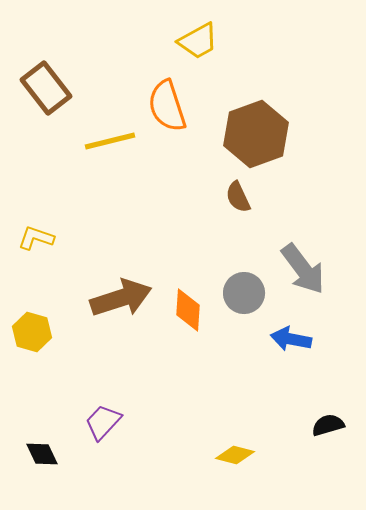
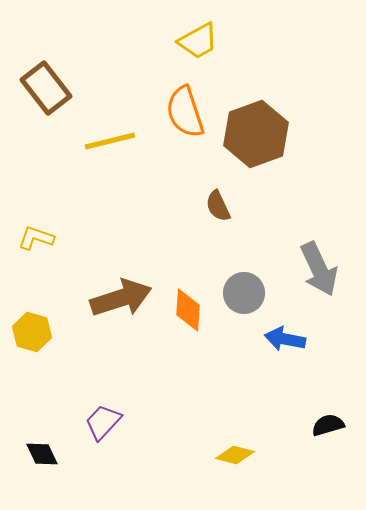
orange semicircle: moved 18 px right, 6 px down
brown semicircle: moved 20 px left, 9 px down
gray arrow: moved 16 px right; rotated 12 degrees clockwise
blue arrow: moved 6 px left
